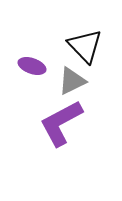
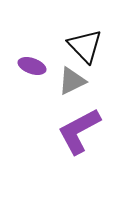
purple L-shape: moved 18 px right, 8 px down
